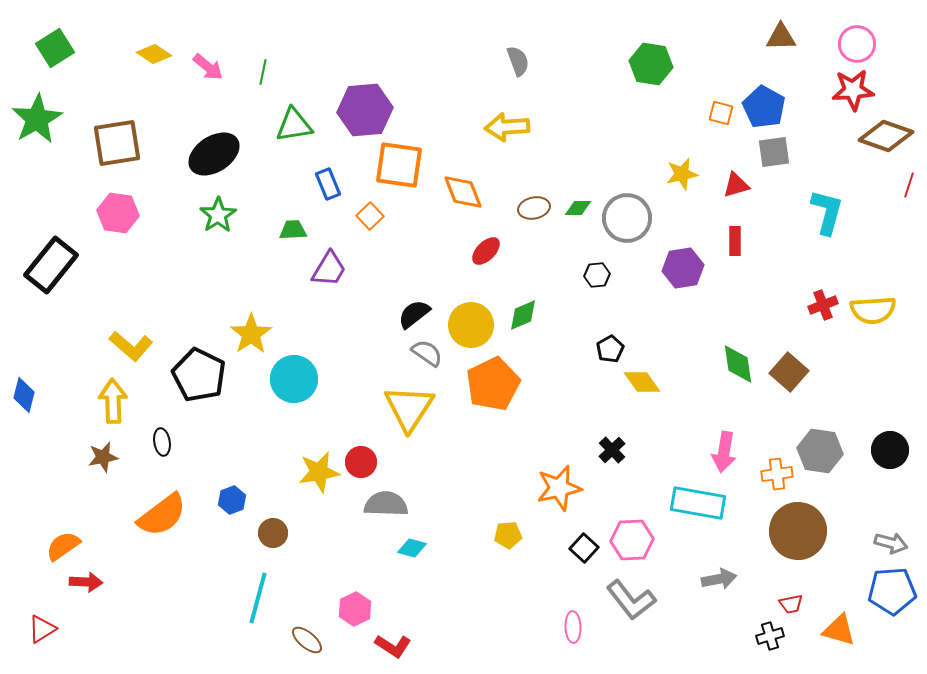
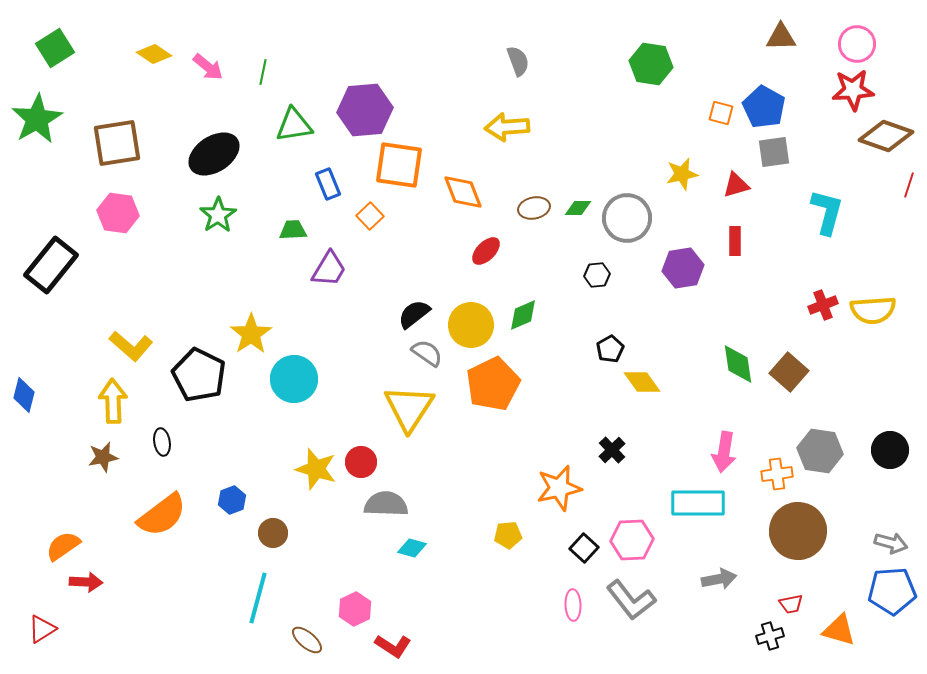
yellow star at (319, 472): moved 3 px left, 3 px up; rotated 27 degrees clockwise
cyan rectangle at (698, 503): rotated 10 degrees counterclockwise
pink ellipse at (573, 627): moved 22 px up
